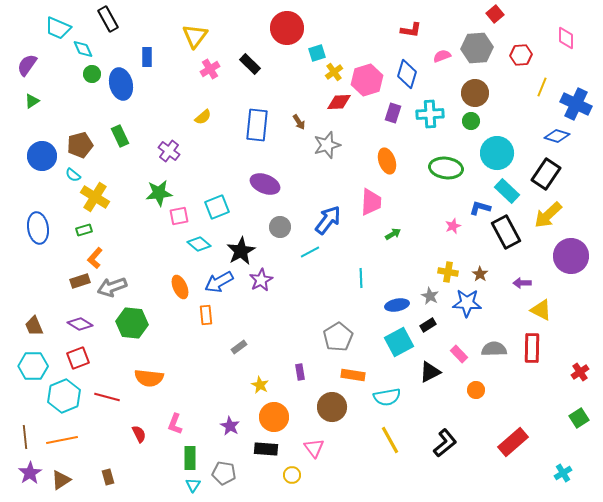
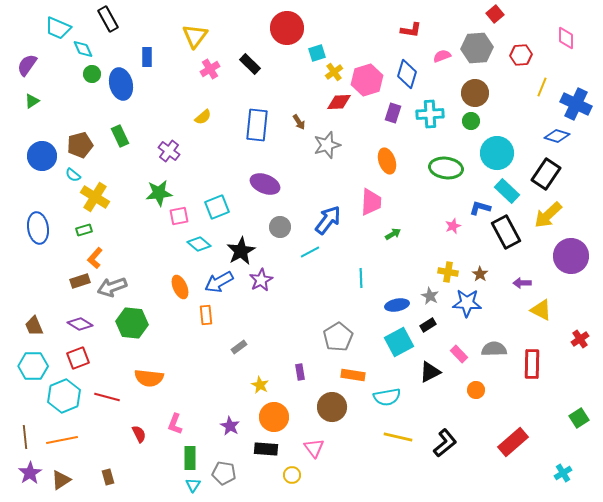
red rectangle at (532, 348): moved 16 px down
red cross at (580, 372): moved 33 px up
yellow line at (390, 440): moved 8 px right, 3 px up; rotated 48 degrees counterclockwise
